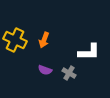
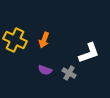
white L-shape: moved 1 px down; rotated 20 degrees counterclockwise
